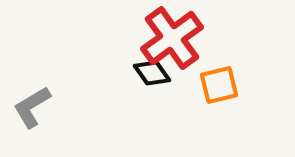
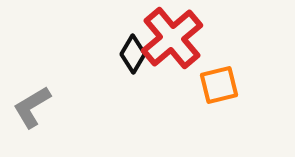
red cross: rotated 4 degrees counterclockwise
black diamond: moved 19 px left, 19 px up; rotated 66 degrees clockwise
